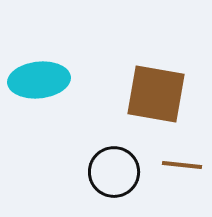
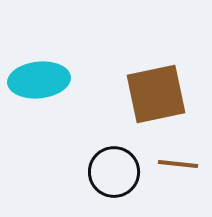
brown square: rotated 22 degrees counterclockwise
brown line: moved 4 px left, 1 px up
